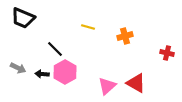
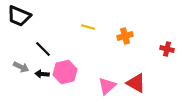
black trapezoid: moved 4 px left, 2 px up
black line: moved 12 px left
red cross: moved 4 px up
gray arrow: moved 3 px right, 1 px up
pink hexagon: rotated 15 degrees clockwise
